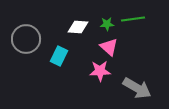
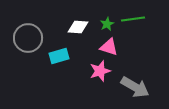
green star: rotated 24 degrees counterclockwise
gray circle: moved 2 px right, 1 px up
pink triangle: rotated 24 degrees counterclockwise
cyan rectangle: rotated 48 degrees clockwise
pink star: rotated 15 degrees counterclockwise
gray arrow: moved 2 px left, 1 px up
